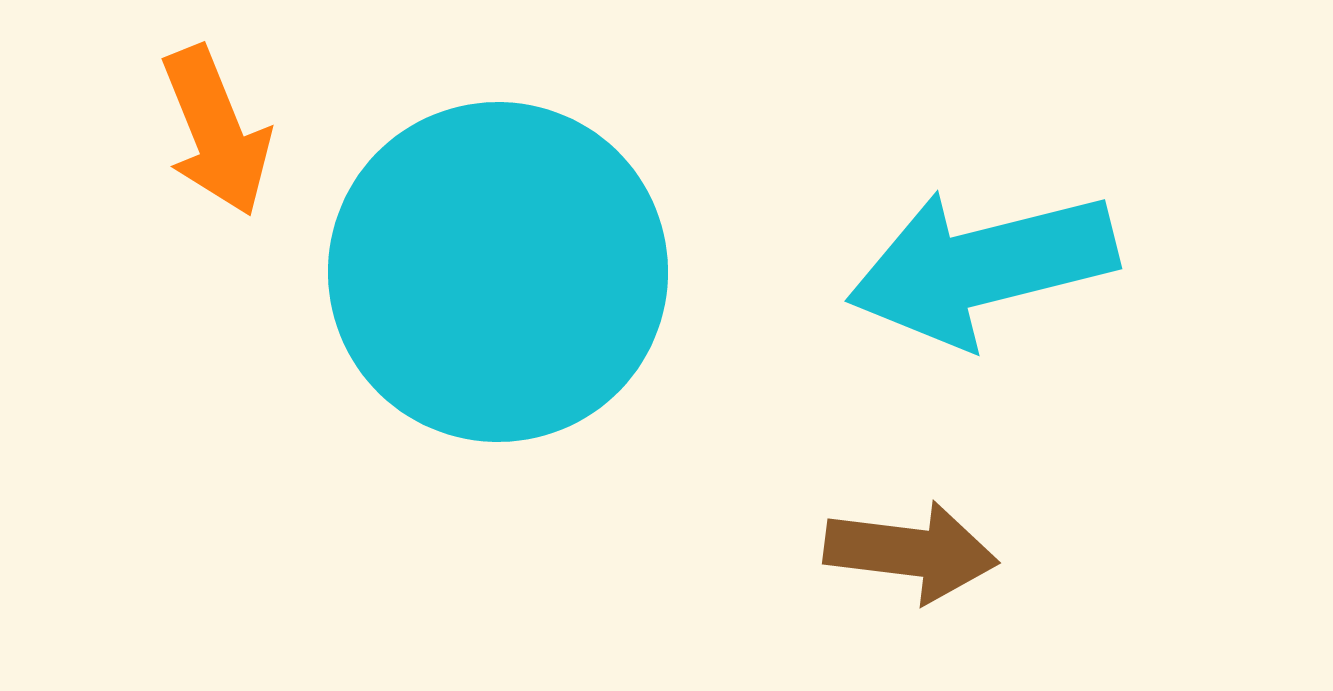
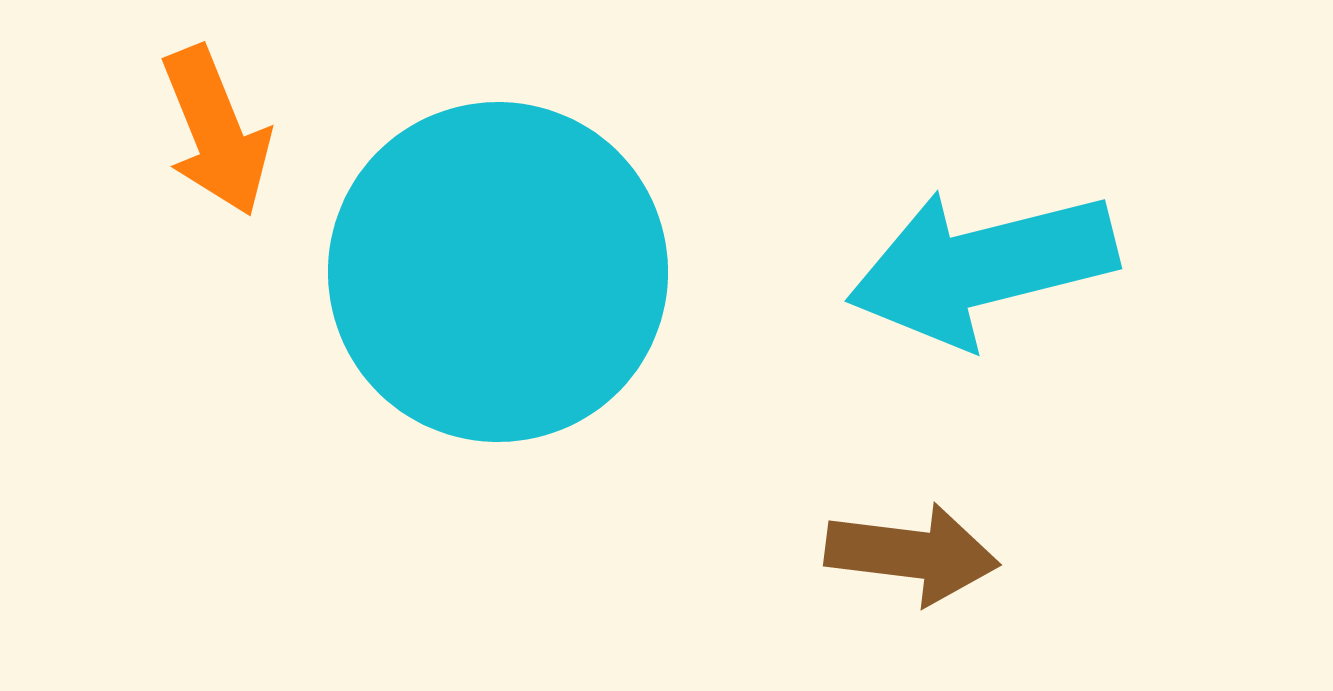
brown arrow: moved 1 px right, 2 px down
